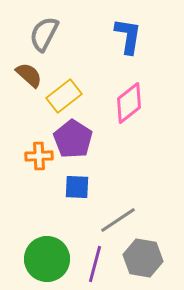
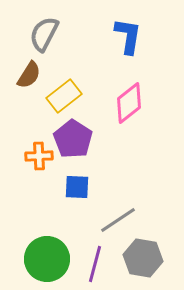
brown semicircle: rotated 80 degrees clockwise
